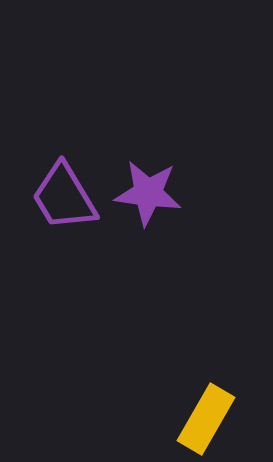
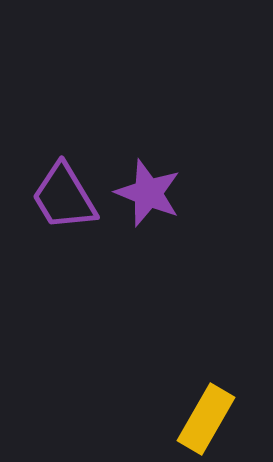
purple star: rotated 14 degrees clockwise
